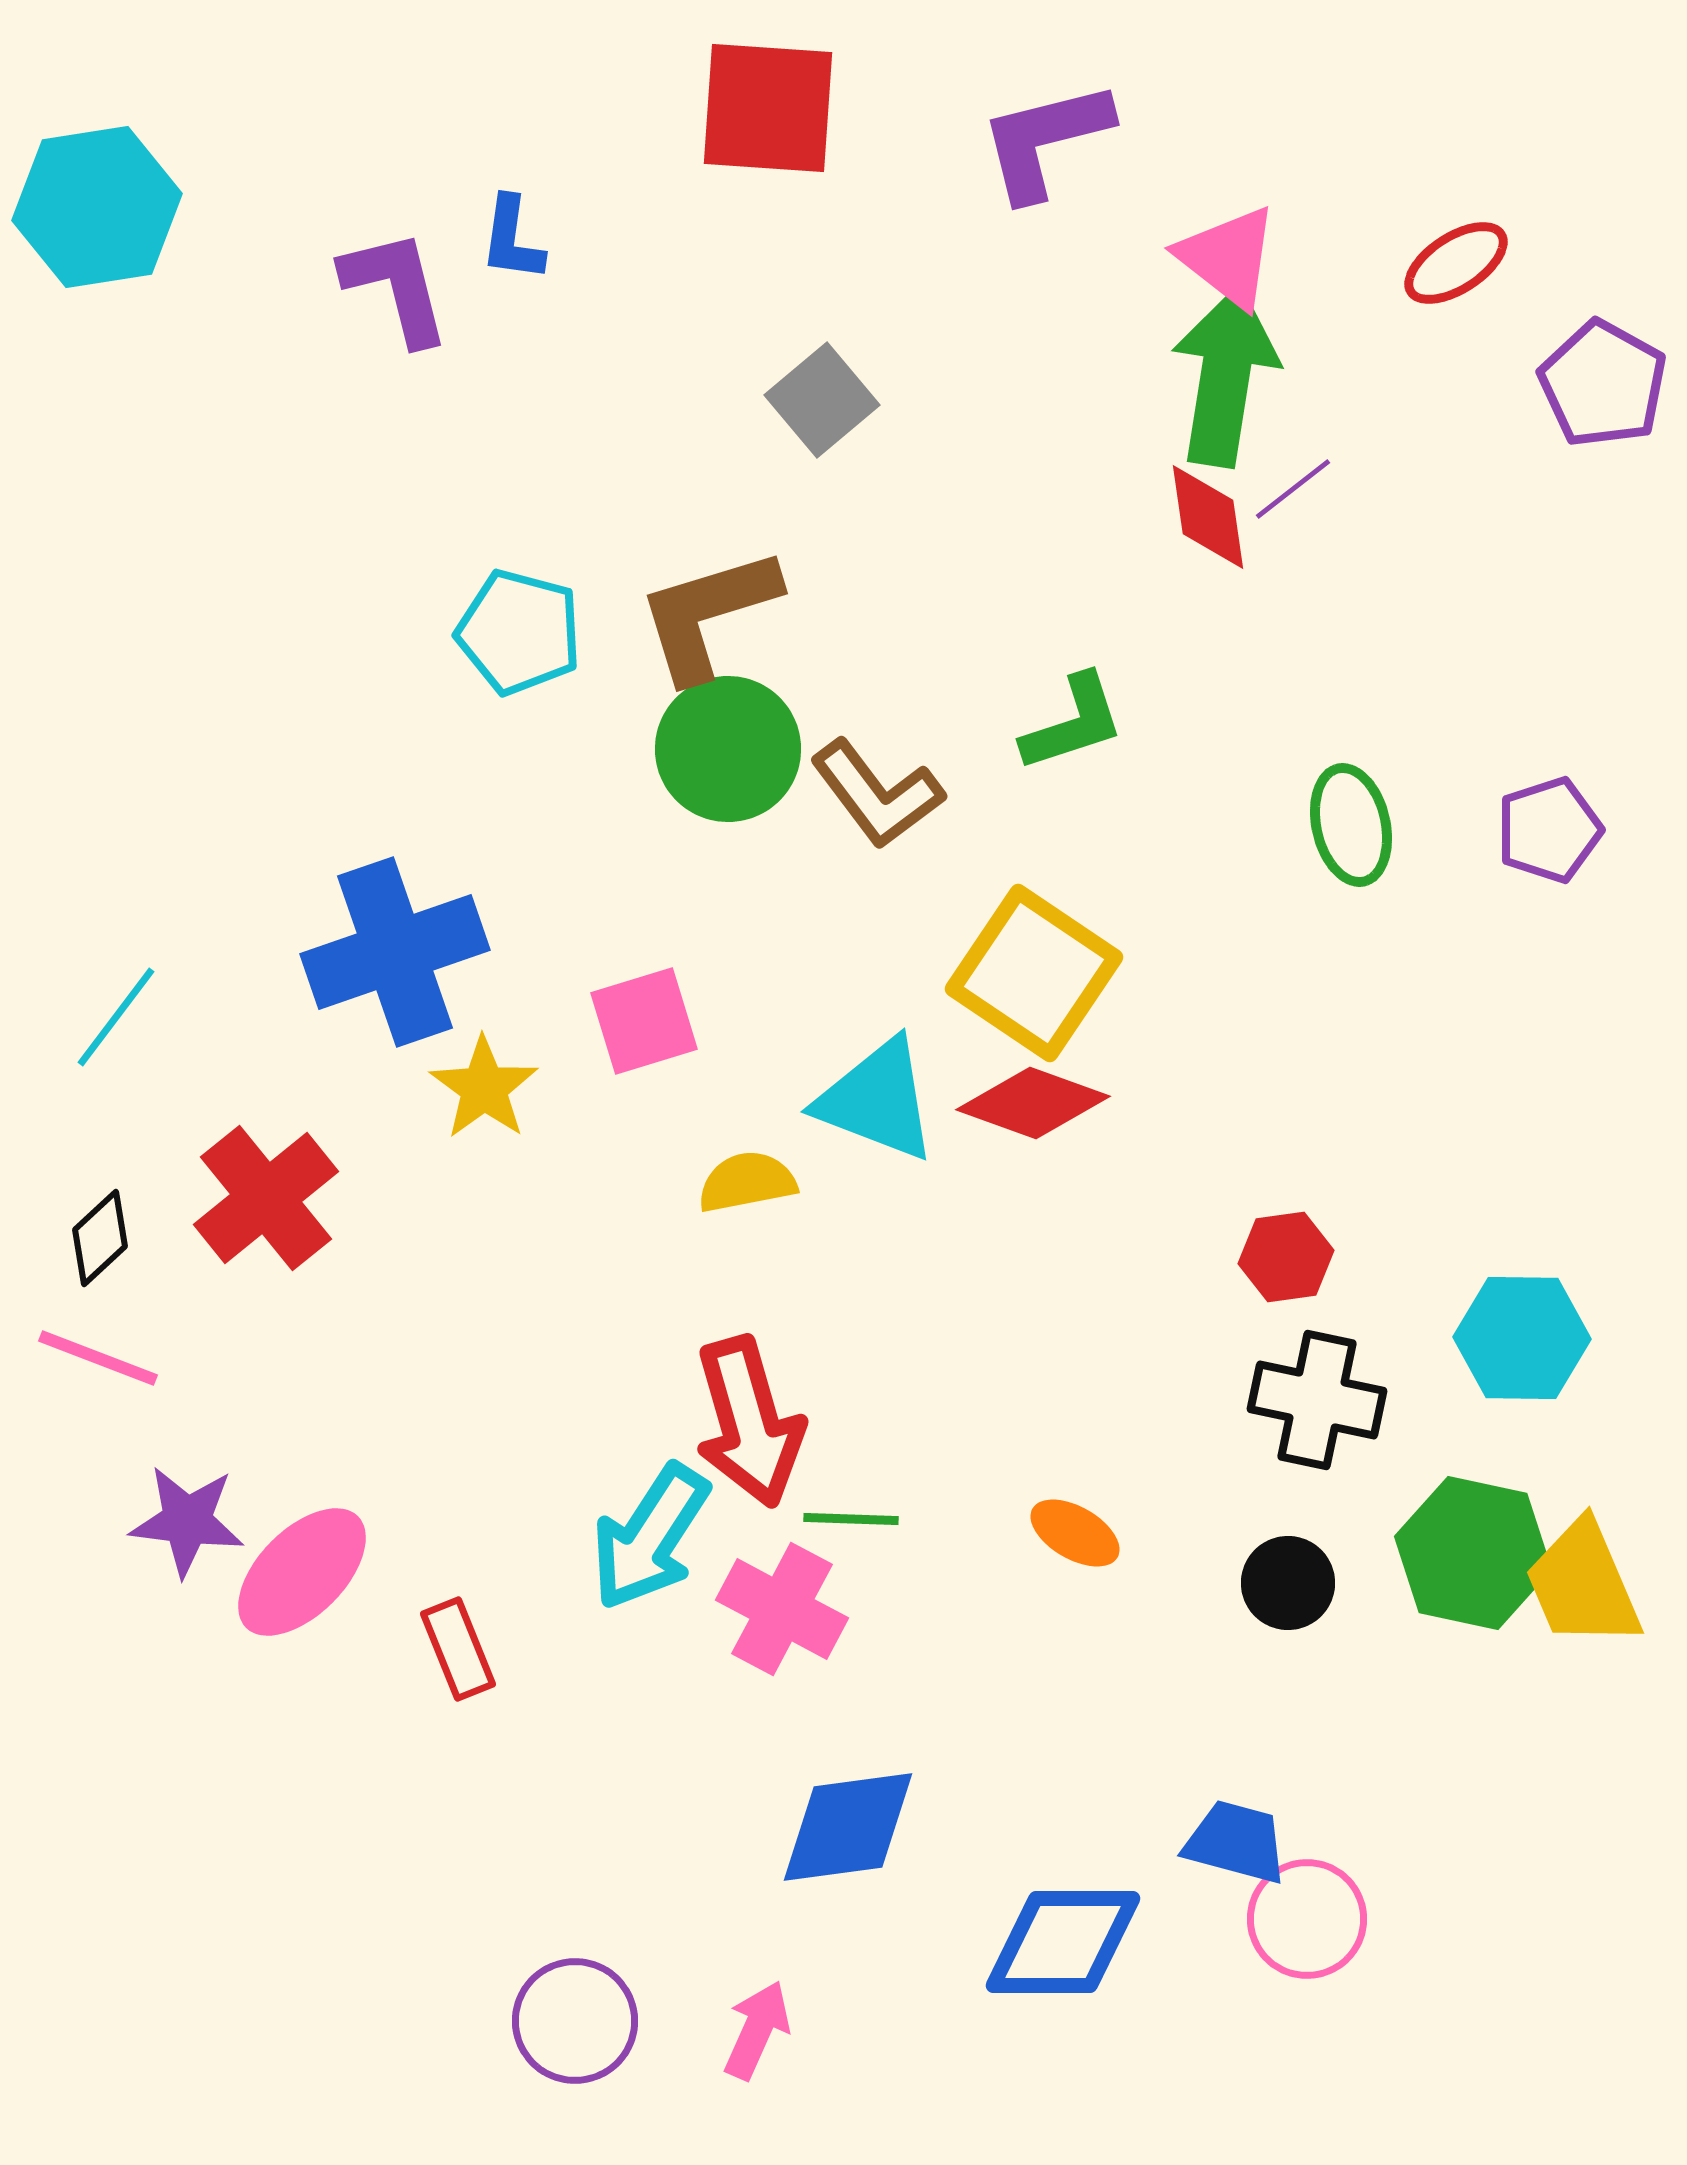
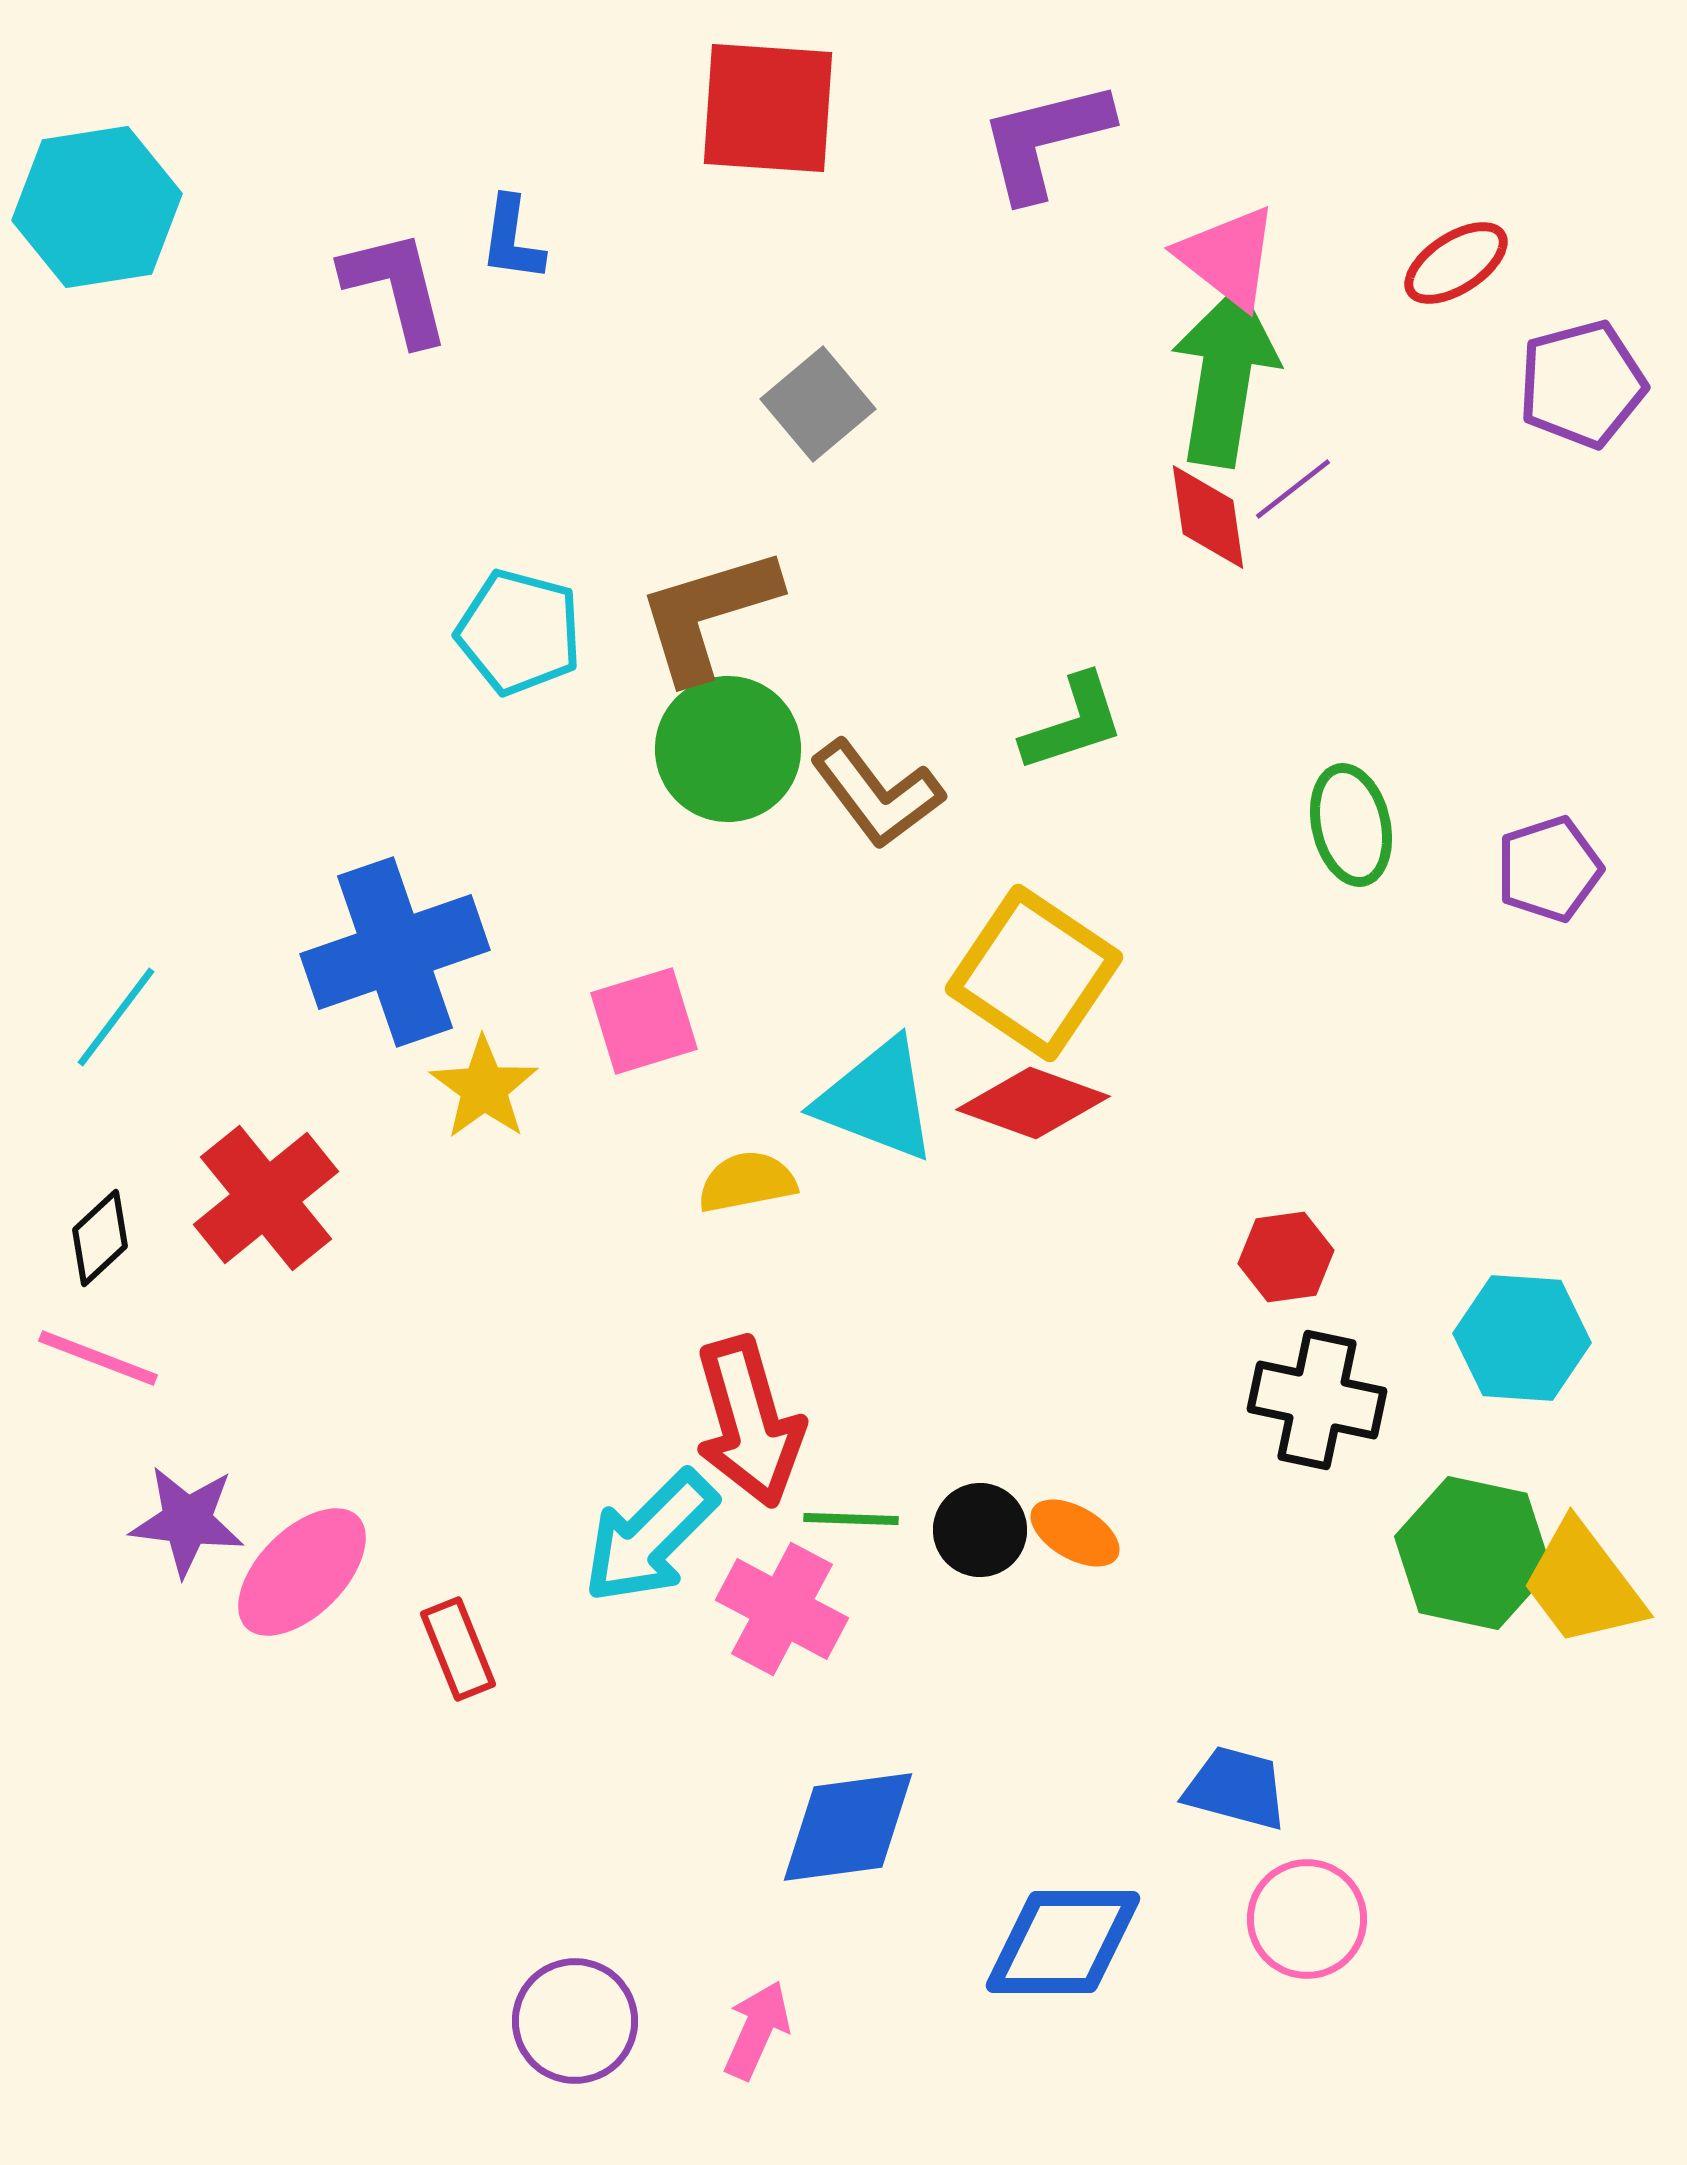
purple pentagon at (1603, 384): moved 21 px left; rotated 28 degrees clockwise
gray square at (822, 400): moved 4 px left, 4 px down
purple pentagon at (1549, 830): moved 39 px down
cyan hexagon at (1522, 1338): rotated 3 degrees clockwise
cyan arrow at (650, 1537): rotated 12 degrees clockwise
black circle at (1288, 1583): moved 308 px left, 53 px up
yellow trapezoid at (1583, 1584): rotated 14 degrees counterclockwise
blue trapezoid at (1236, 1842): moved 54 px up
